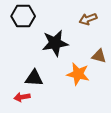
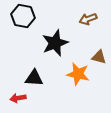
black hexagon: rotated 10 degrees clockwise
black star: rotated 12 degrees counterclockwise
brown triangle: moved 1 px down
red arrow: moved 4 px left, 1 px down
